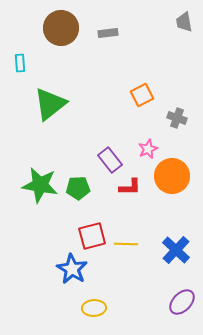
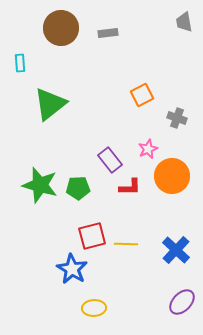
green star: rotated 6 degrees clockwise
